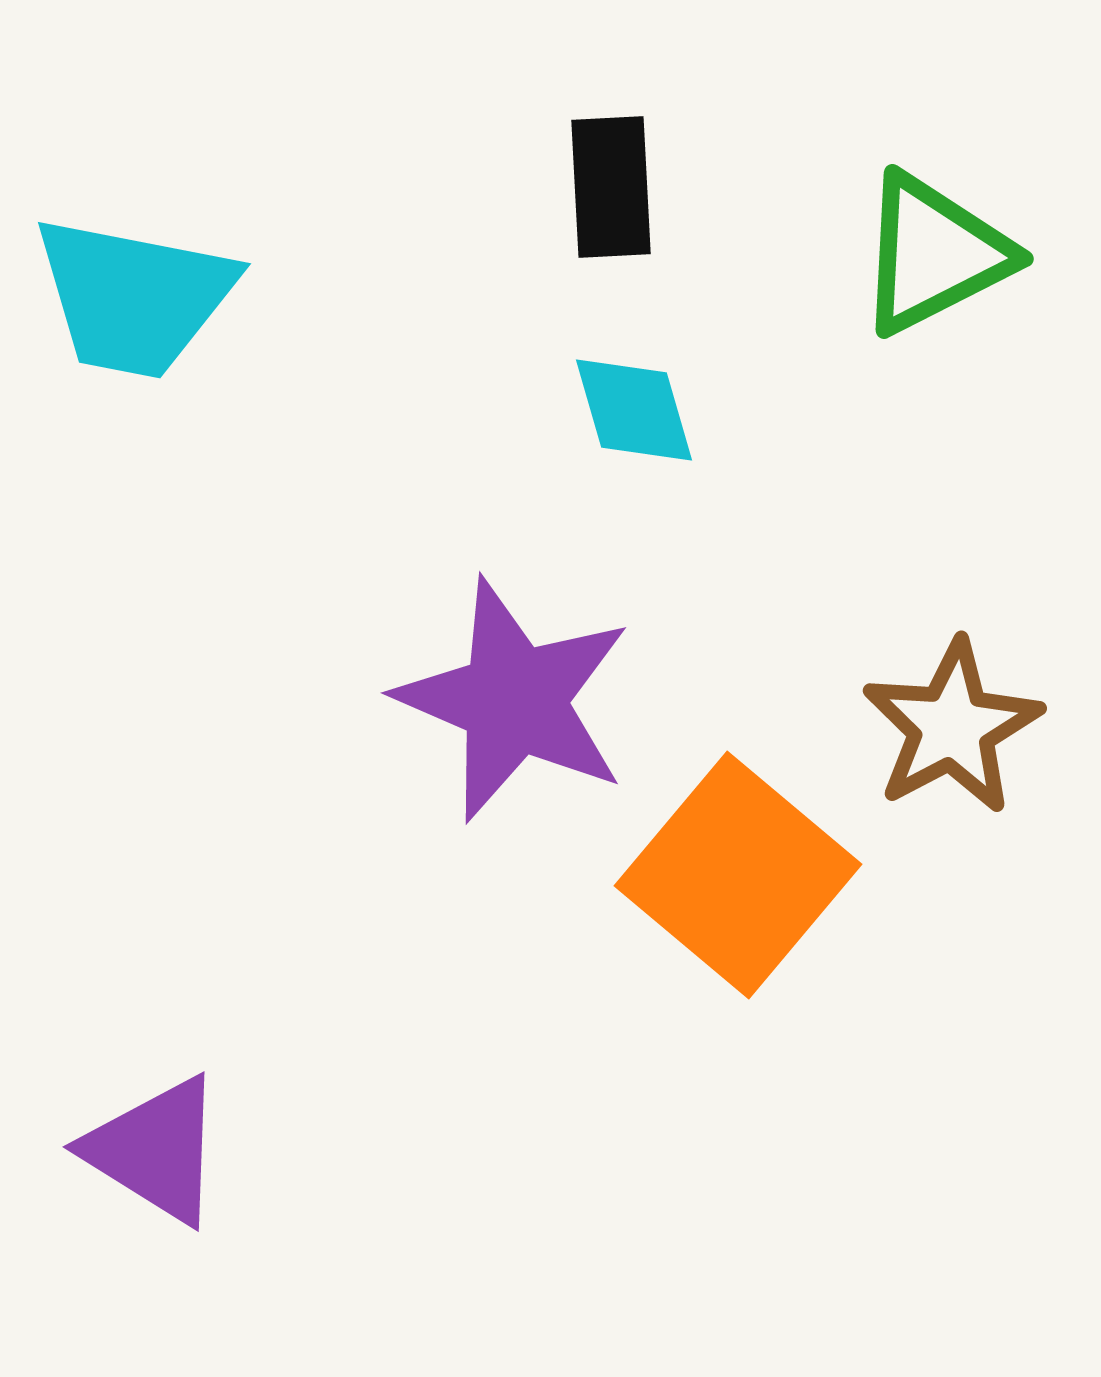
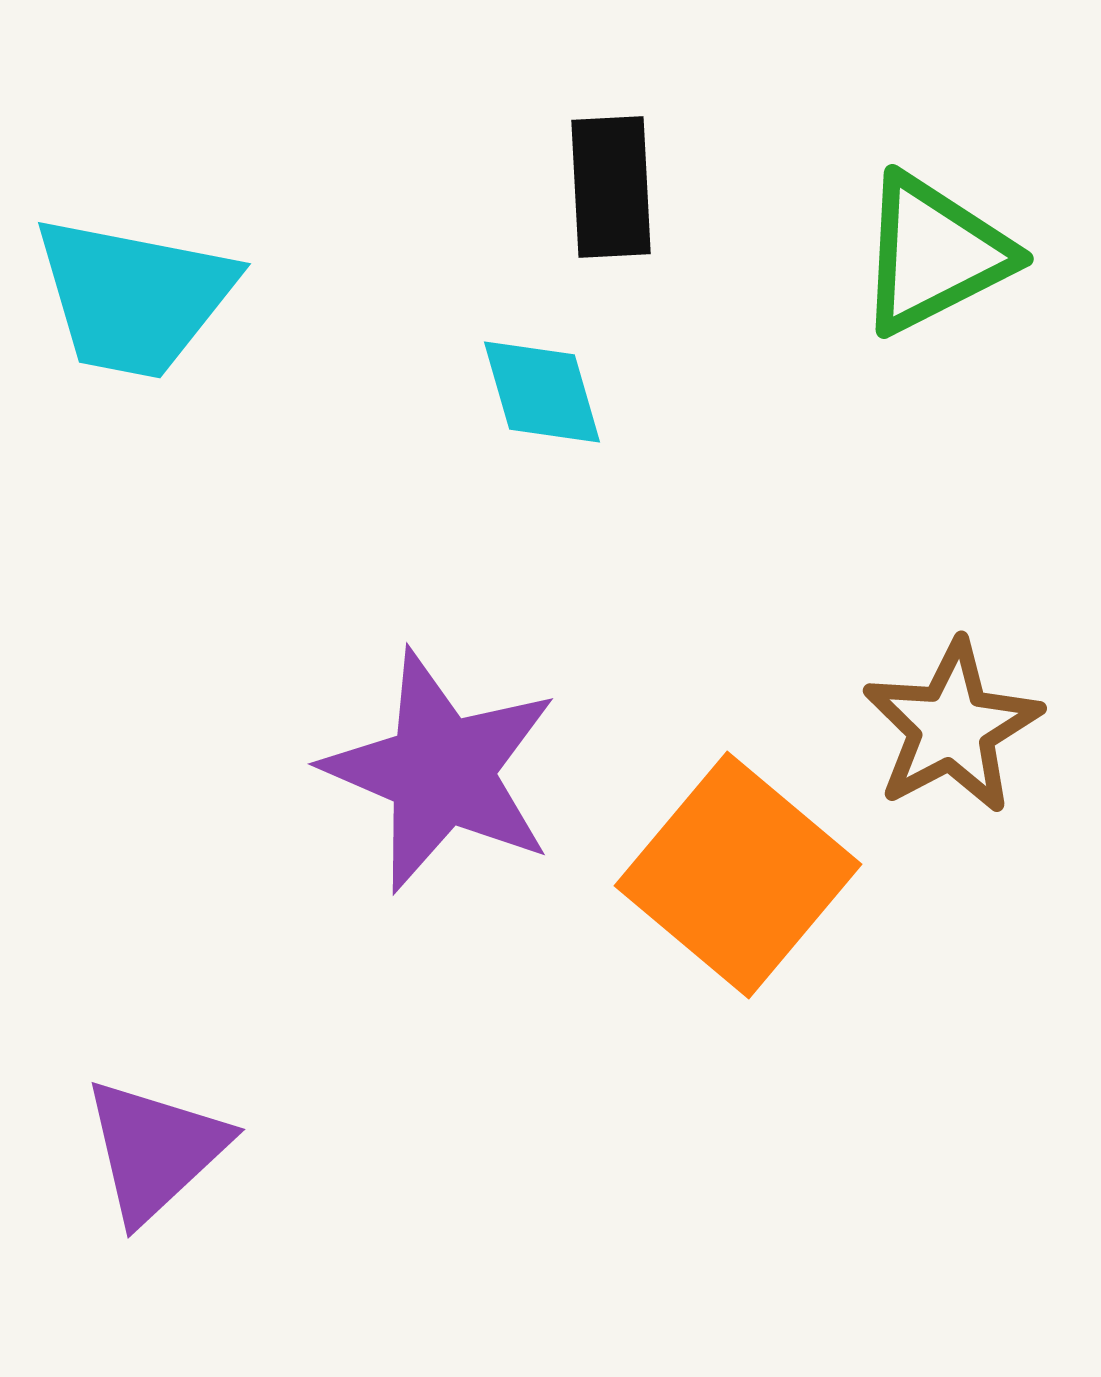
cyan diamond: moved 92 px left, 18 px up
purple star: moved 73 px left, 71 px down
purple triangle: rotated 45 degrees clockwise
